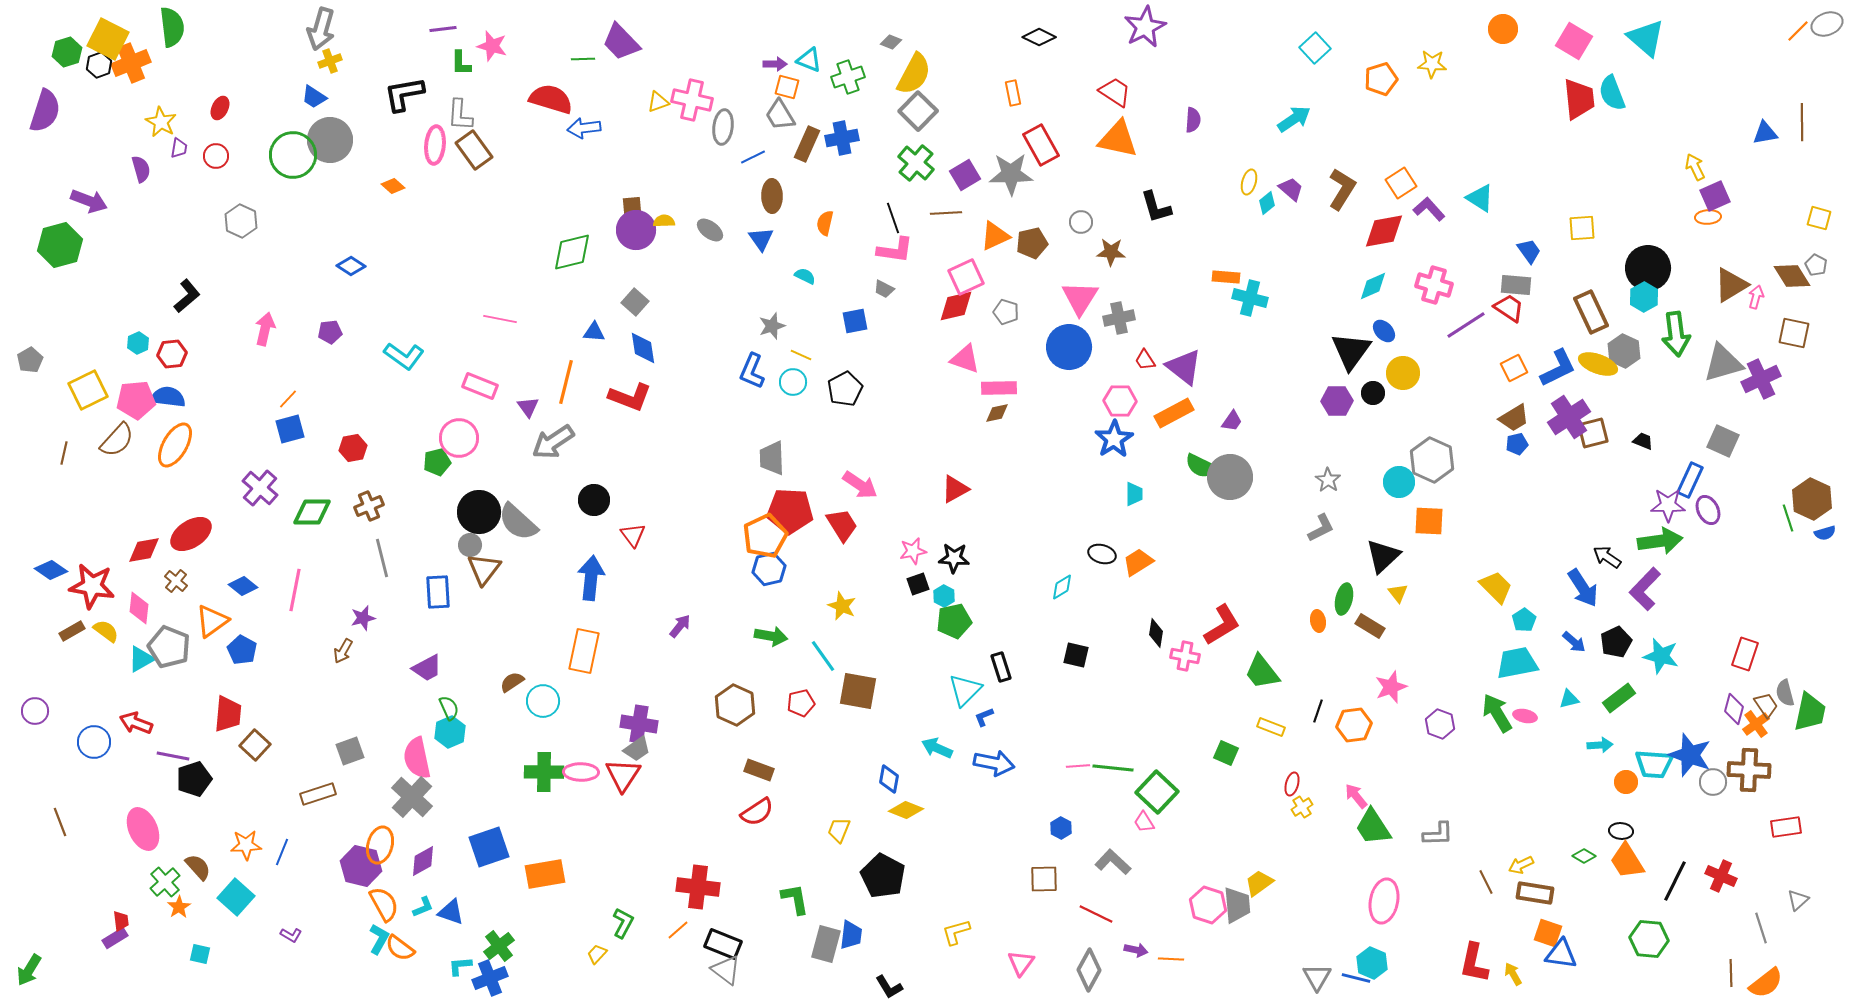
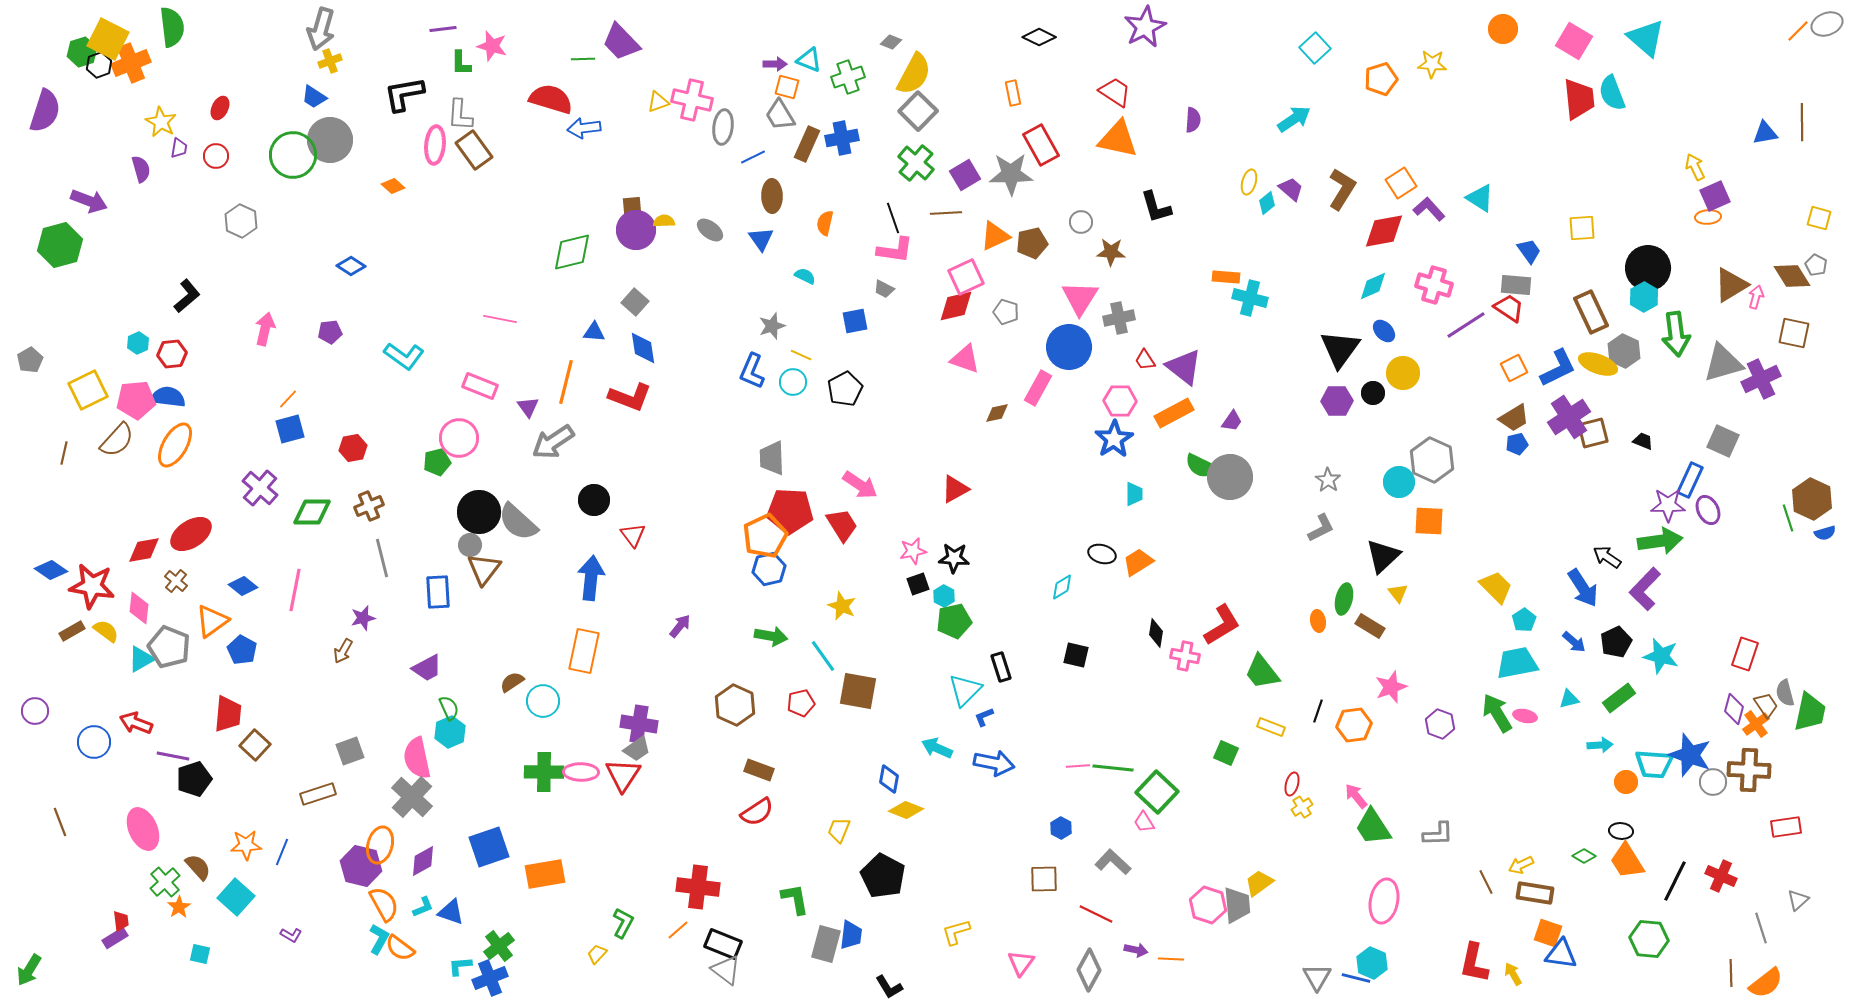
green hexagon at (67, 52): moved 15 px right
black triangle at (1351, 351): moved 11 px left, 2 px up
pink rectangle at (999, 388): moved 39 px right; rotated 60 degrees counterclockwise
